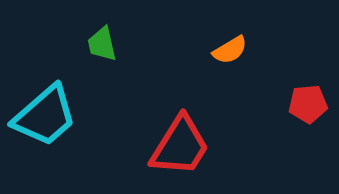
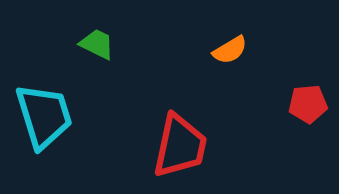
green trapezoid: moved 5 px left; rotated 129 degrees clockwise
cyan trapezoid: moved 1 px left; rotated 66 degrees counterclockwise
red trapezoid: rotated 20 degrees counterclockwise
